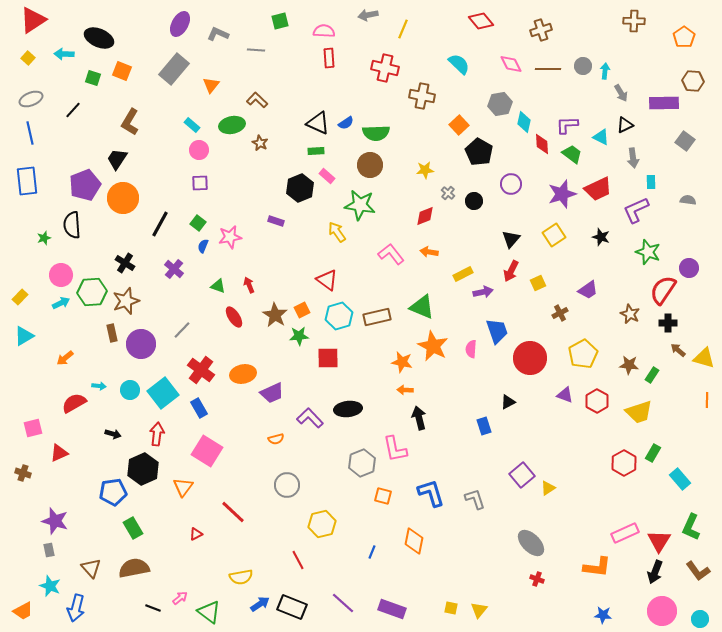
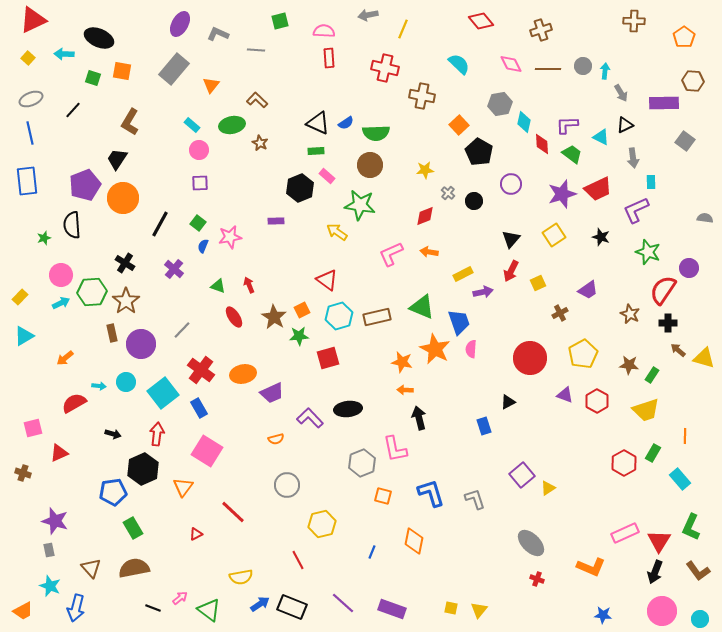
red triangle at (33, 20): rotated 8 degrees clockwise
orange square at (122, 71): rotated 12 degrees counterclockwise
gray semicircle at (688, 200): moved 17 px right, 18 px down
purple rectangle at (276, 221): rotated 21 degrees counterclockwise
yellow arrow at (337, 232): rotated 20 degrees counterclockwise
pink L-shape at (391, 254): rotated 76 degrees counterclockwise
brown star at (126, 301): rotated 16 degrees counterclockwise
brown star at (275, 315): moved 1 px left, 2 px down
blue trapezoid at (497, 331): moved 38 px left, 9 px up
orange star at (433, 346): moved 2 px right, 3 px down
red square at (328, 358): rotated 15 degrees counterclockwise
cyan circle at (130, 390): moved 4 px left, 8 px up
orange line at (707, 400): moved 22 px left, 36 px down
yellow trapezoid at (639, 412): moved 7 px right, 2 px up
orange L-shape at (597, 567): moved 6 px left; rotated 16 degrees clockwise
green triangle at (209, 612): moved 2 px up
